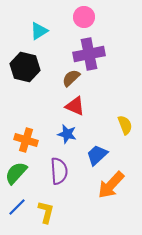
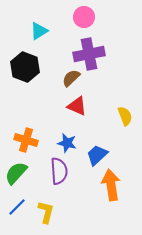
black hexagon: rotated 8 degrees clockwise
red triangle: moved 2 px right
yellow semicircle: moved 9 px up
blue star: moved 9 px down
orange arrow: rotated 128 degrees clockwise
